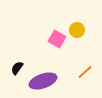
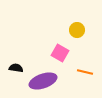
pink square: moved 3 px right, 14 px down
black semicircle: moved 1 px left; rotated 64 degrees clockwise
orange line: rotated 56 degrees clockwise
